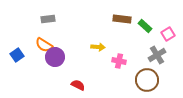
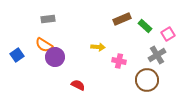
brown rectangle: rotated 30 degrees counterclockwise
